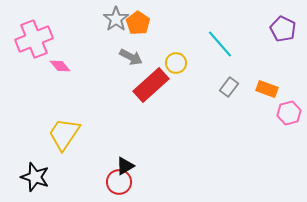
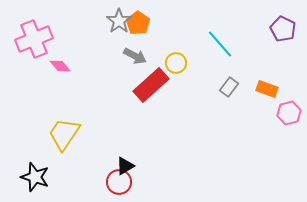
gray star: moved 3 px right, 2 px down
gray arrow: moved 4 px right, 1 px up
